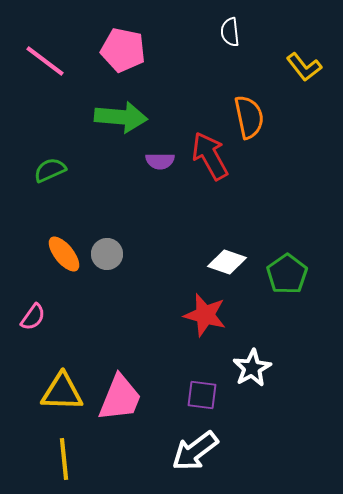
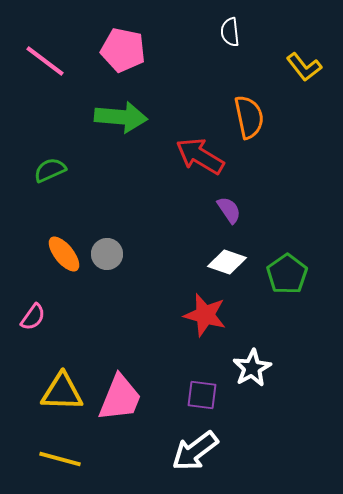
red arrow: moved 10 px left; rotated 30 degrees counterclockwise
purple semicircle: moved 69 px right, 49 px down; rotated 124 degrees counterclockwise
yellow line: moved 4 px left; rotated 69 degrees counterclockwise
